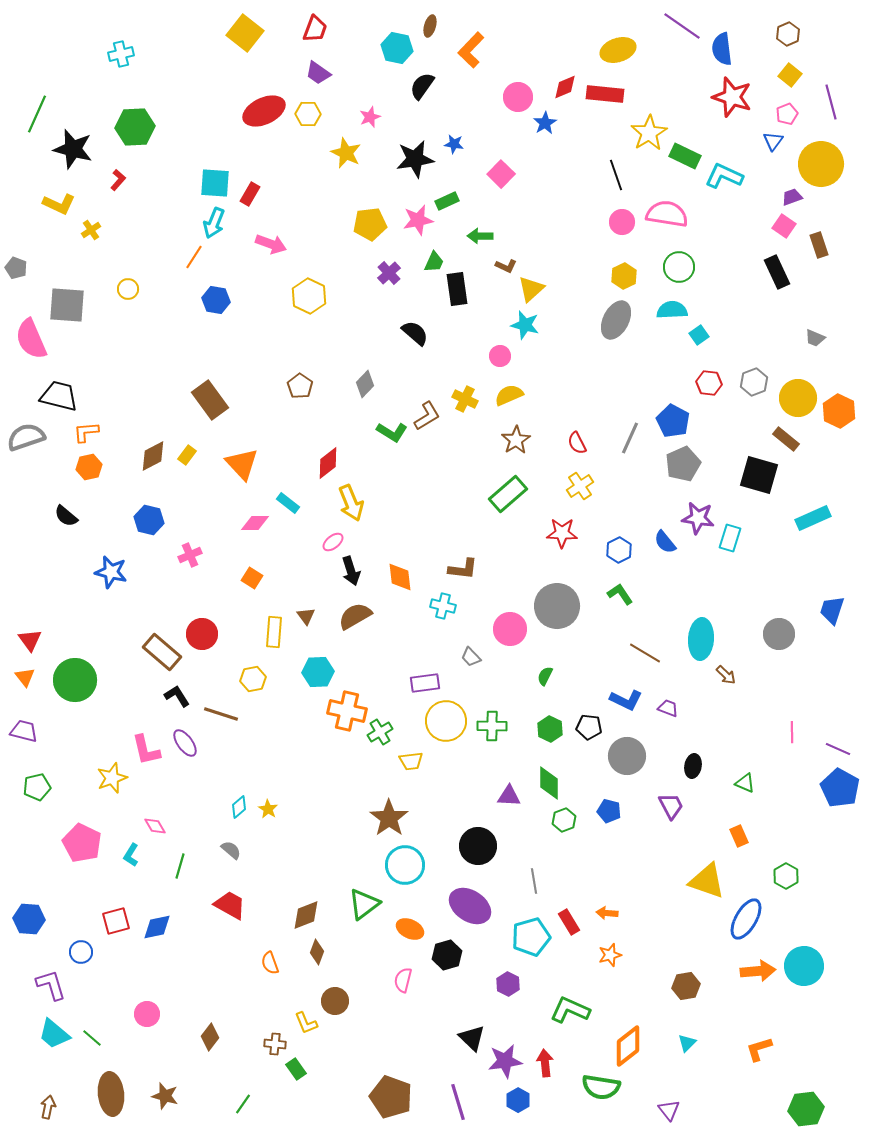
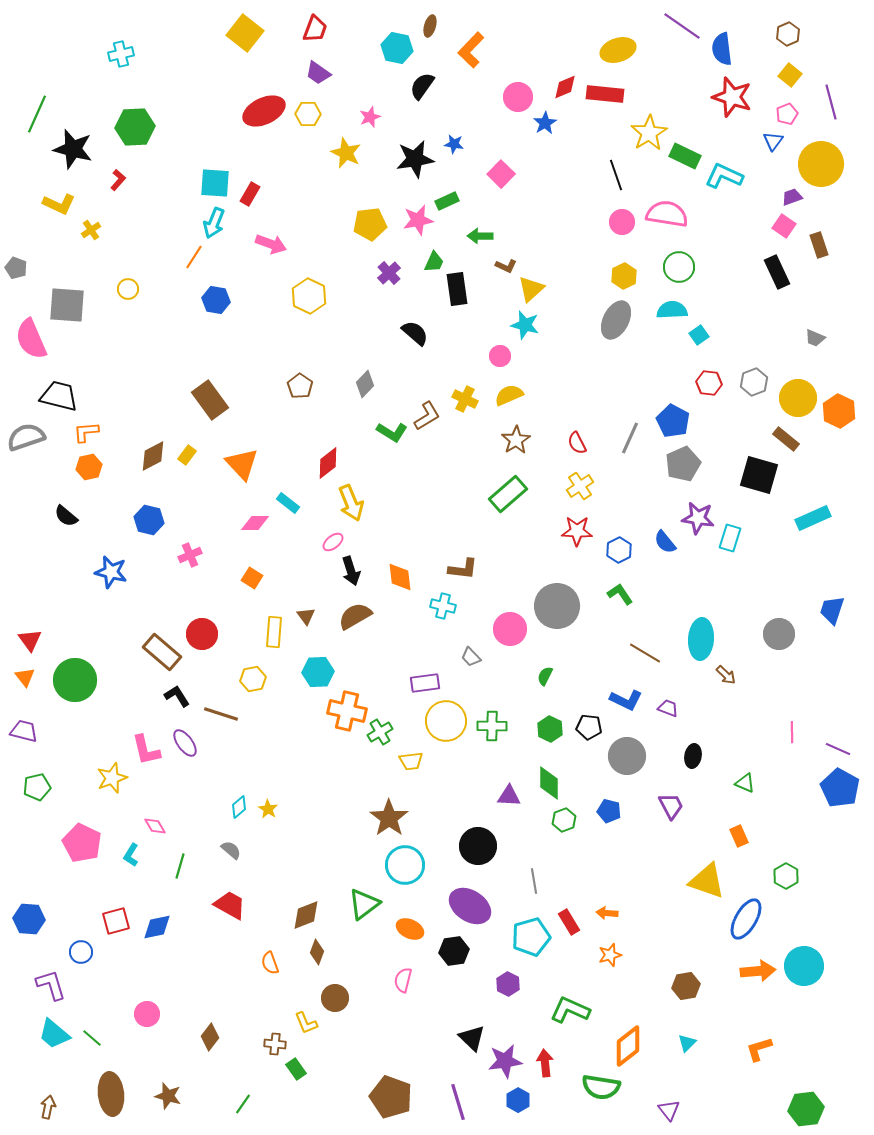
red star at (562, 533): moved 15 px right, 2 px up
black ellipse at (693, 766): moved 10 px up
black hexagon at (447, 955): moved 7 px right, 4 px up; rotated 8 degrees clockwise
brown circle at (335, 1001): moved 3 px up
brown star at (165, 1096): moved 3 px right
